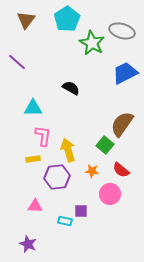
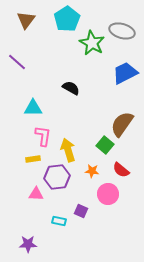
pink circle: moved 2 px left
pink triangle: moved 1 px right, 12 px up
purple square: rotated 24 degrees clockwise
cyan rectangle: moved 6 px left
purple star: rotated 24 degrees counterclockwise
